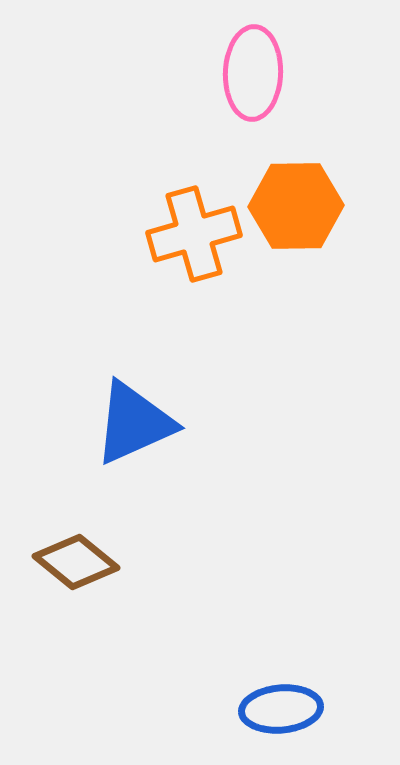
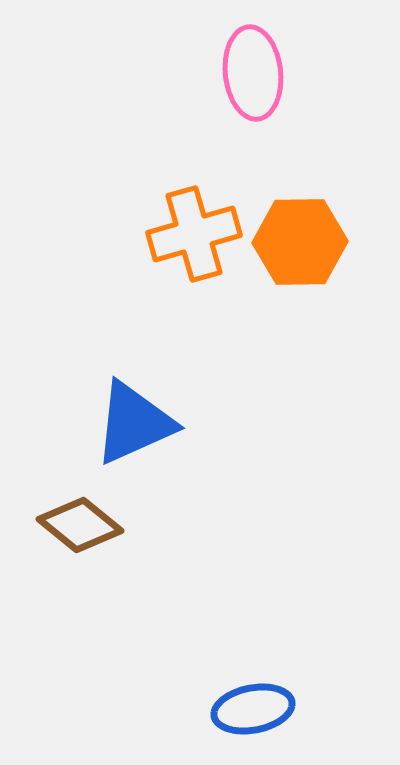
pink ellipse: rotated 8 degrees counterclockwise
orange hexagon: moved 4 px right, 36 px down
brown diamond: moved 4 px right, 37 px up
blue ellipse: moved 28 px left; rotated 6 degrees counterclockwise
